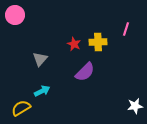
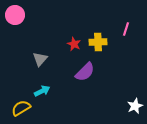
white star: rotated 14 degrees counterclockwise
